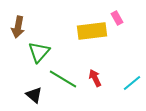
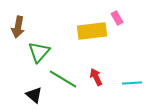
red arrow: moved 1 px right, 1 px up
cyan line: rotated 36 degrees clockwise
